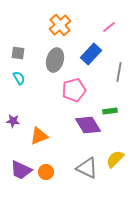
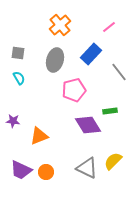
gray line: rotated 48 degrees counterclockwise
yellow semicircle: moved 2 px left, 2 px down
